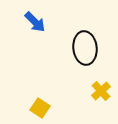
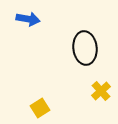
blue arrow: moved 7 px left, 3 px up; rotated 35 degrees counterclockwise
yellow square: rotated 24 degrees clockwise
